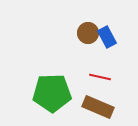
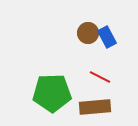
red line: rotated 15 degrees clockwise
brown rectangle: moved 3 px left; rotated 28 degrees counterclockwise
